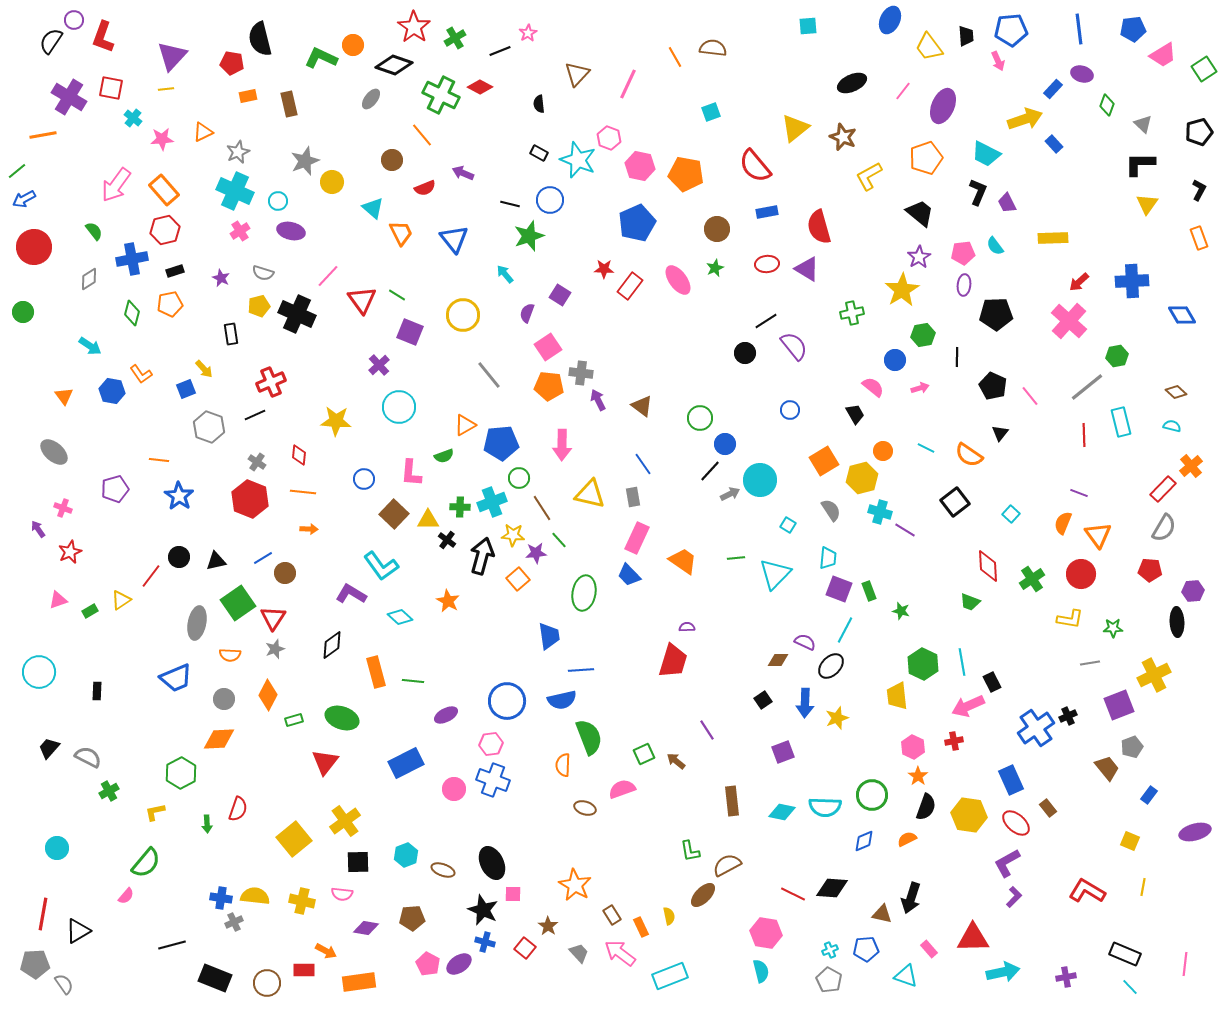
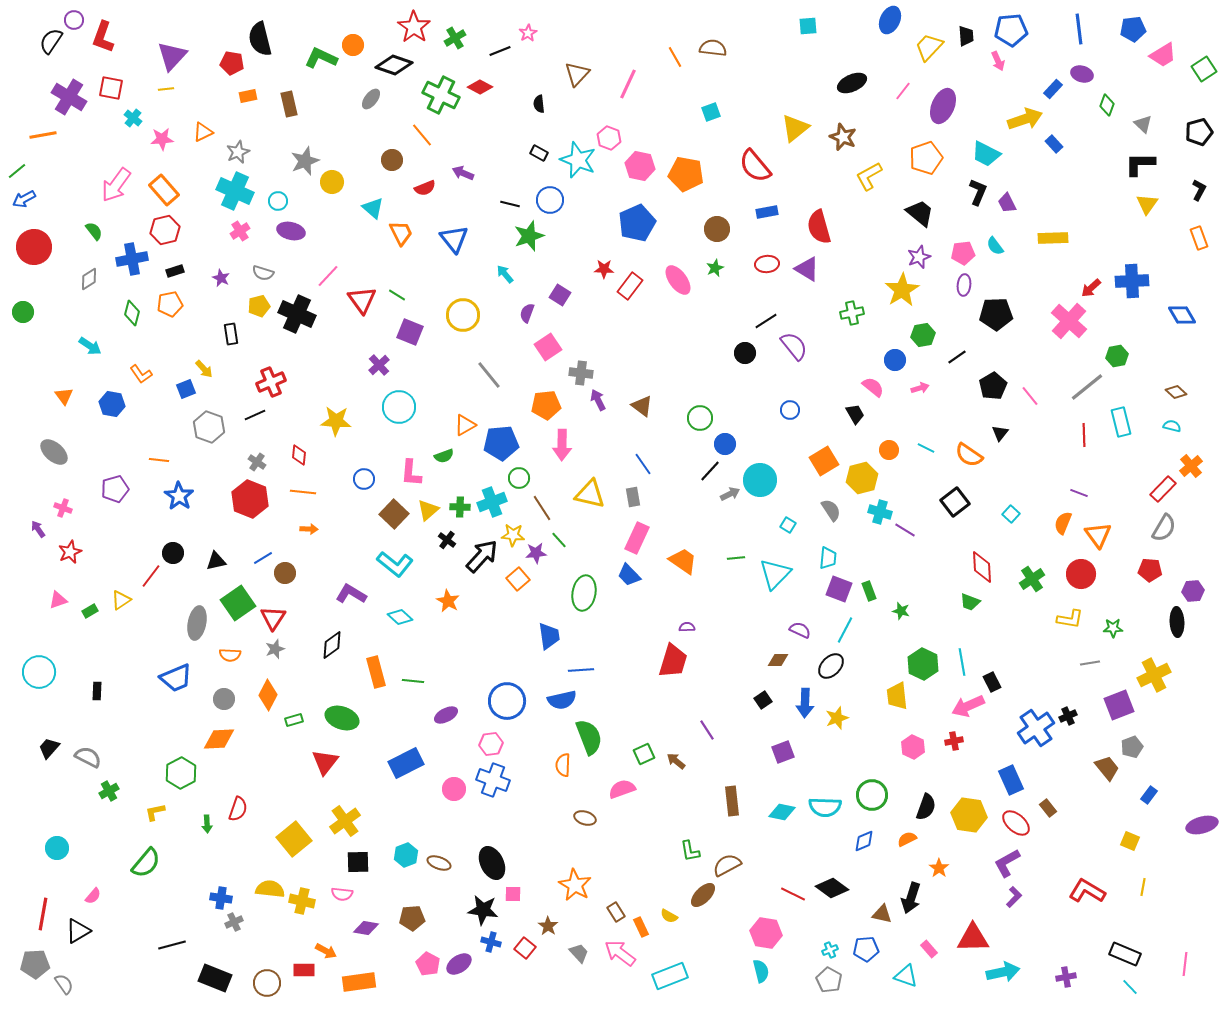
yellow trapezoid at (929, 47): rotated 80 degrees clockwise
purple star at (919, 257): rotated 10 degrees clockwise
red arrow at (1079, 282): moved 12 px right, 6 px down
black line at (957, 357): rotated 54 degrees clockwise
orange pentagon at (549, 386): moved 3 px left, 19 px down; rotated 12 degrees counterclockwise
black pentagon at (993, 386): rotated 16 degrees clockwise
blue hexagon at (112, 391): moved 13 px down
orange circle at (883, 451): moved 6 px right, 1 px up
yellow triangle at (428, 520): moved 10 px up; rotated 40 degrees counterclockwise
black arrow at (482, 556): rotated 27 degrees clockwise
black circle at (179, 557): moved 6 px left, 4 px up
cyan L-shape at (381, 566): moved 14 px right, 2 px up; rotated 15 degrees counterclockwise
red diamond at (988, 566): moved 6 px left, 1 px down
purple semicircle at (805, 642): moved 5 px left, 12 px up
orange star at (918, 776): moved 21 px right, 92 px down
brown ellipse at (585, 808): moved 10 px down
purple ellipse at (1195, 832): moved 7 px right, 7 px up
brown ellipse at (443, 870): moved 4 px left, 7 px up
black diamond at (832, 888): rotated 32 degrees clockwise
pink semicircle at (126, 896): moved 33 px left
yellow semicircle at (255, 896): moved 15 px right, 7 px up
black star at (483, 910): rotated 16 degrees counterclockwise
brown rectangle at (612, 915): moved 4 px right, 3 px up
yellow semicircle at (669, 916): rotated 132 degrees clockwise
blue cross at (485, 942): moved 6 px right
